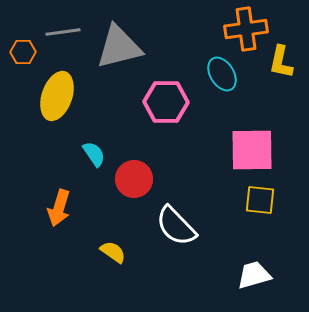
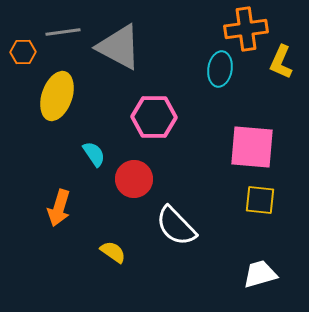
gray triangle: rotated 42 degrees clockwise
yellow L-shape: rotated 12 degrees clockwise
cyan ellipse: moved 2 px left, 5 px up; rotated 40 degrees clockwise
pink hexagon: moved 12 px left, 15 px down
pink square: moved 3 px up; rotated 6 degrees clockwise
white trapezoid: moved 6 px right, 1 px up
